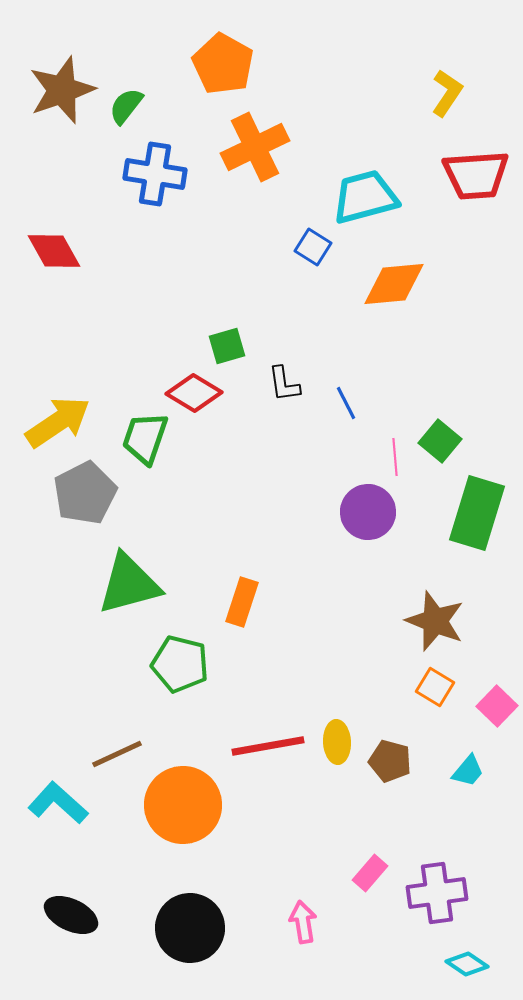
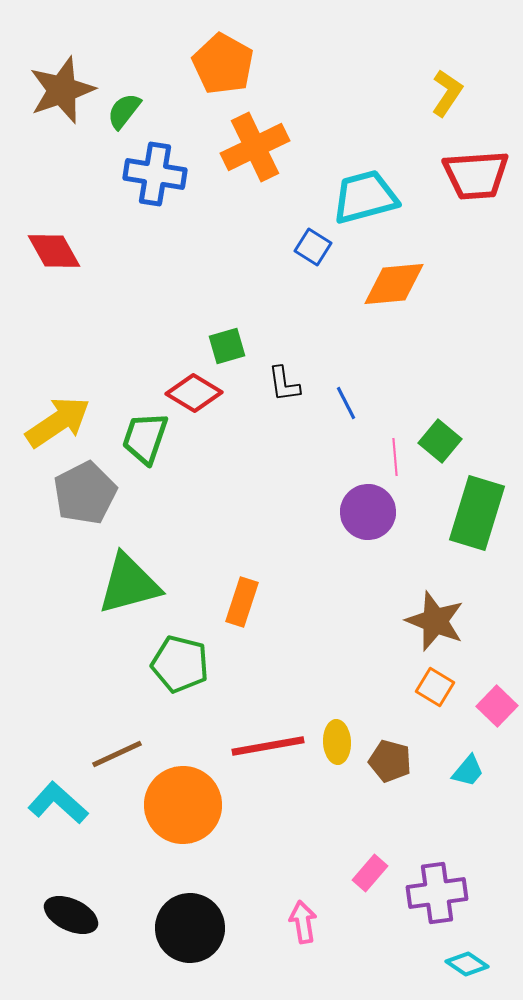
green semicircle at (126, 106): moved 2 px left, 5 px down
